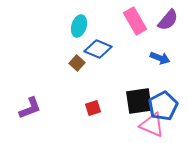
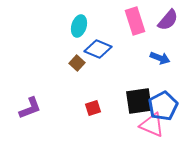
pink rectangle: rotated 12 degrees clockwise
